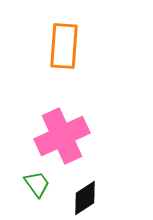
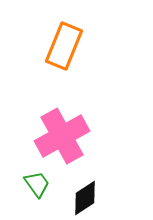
orange rectangle: rotated 18 degrees clockwise
pink cross: rotated 4 degrees counterclockwise
